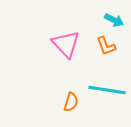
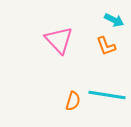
pink triangle: moved 7 px left, 4 px up
cyan line: moved 5 px down
orange semicircle: moved 2 px right, 1 px up
